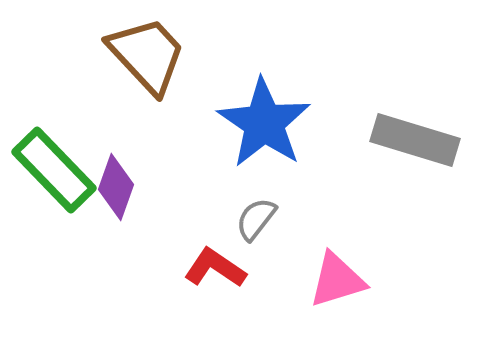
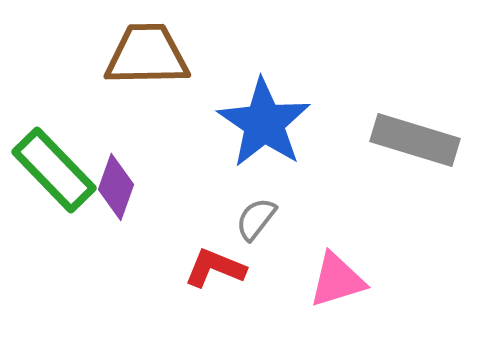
brown trapezoid: rotated 48 degrees counterclockwise
red L-shape: rotated 12 degrees counterclockwise
